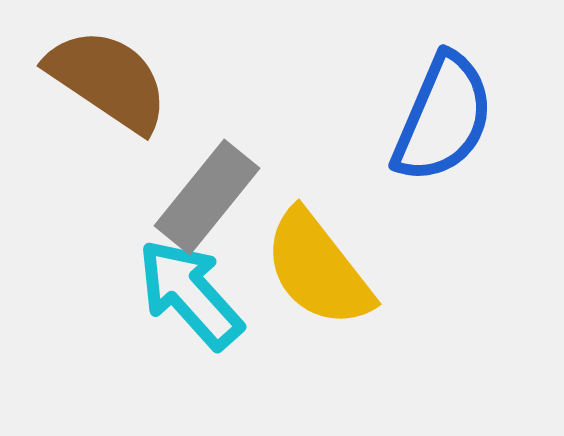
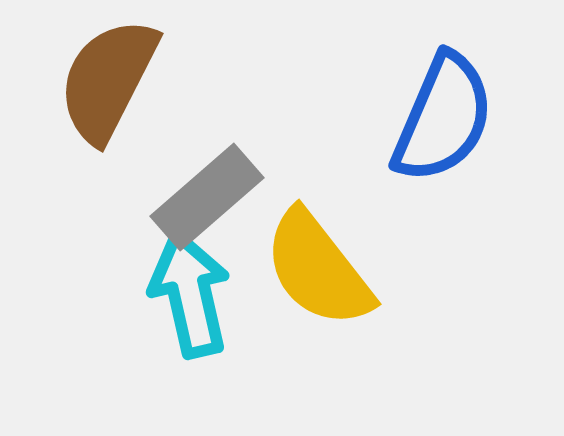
brown semicircle: rotated 97 degrees counterclockwise
gray rectangle: rotated 10 degrees clockwise
cyan arrow: rotated 29 degrees clockwise
